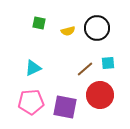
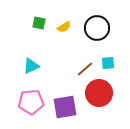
yellow semicircle: moved 4 px left, 4 px up; rotated 16 degrees counterclockwise
cyan triangle: moved 2 px left, 2 px up
red circle: moved 1 px left, 2 px up
purple square: rotated 20 degrees counterclockwise
